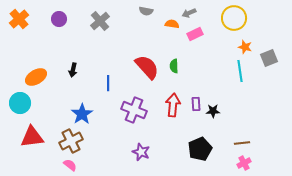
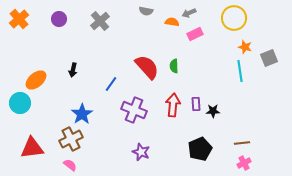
orange semicircle: moved 2 px up
orange ellipse: moved 3 px down; rotated 10 degrees counterclockwise
blue line: moved 3 px right, 1 px down; rotated 35 degrees clockwise
red triangle: moved 11 px down
brown cross: moved 2 px up
